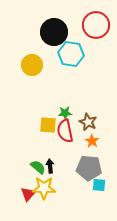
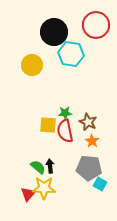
cyan square: moved 1 px right, 1 px up; rotated 24 degrees clockwise
